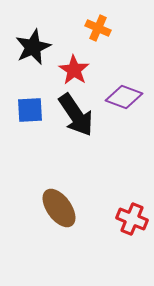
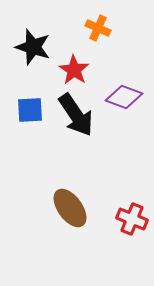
black star: rotated 30 degrees counterclockwise
brown ellipse: moved 11 px right
